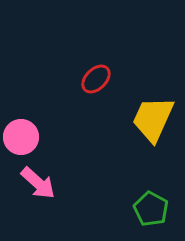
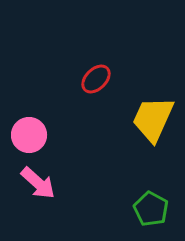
pink circle: moved 8 px right, 2 px up
